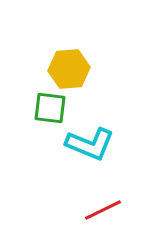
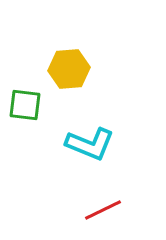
green square: moved 25 px left, 3 px up
